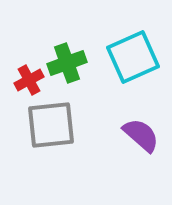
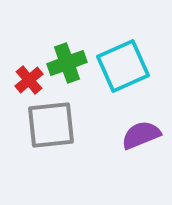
cyan square: moved 10 px left, 9 px down
red cross: rotated 12 degrees counterclockwise
purple semicircle: rotated 63 degrees counterclockwise
